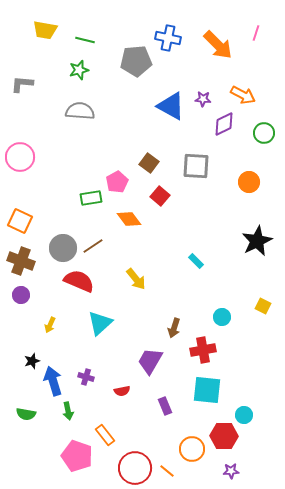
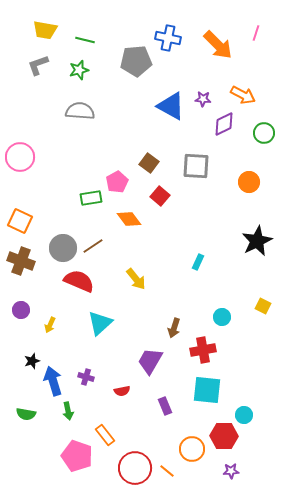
gray L-shape at (22, 84): moved 16 px right, 19 px up; rotated 25 degrees counterclockwise
cyan rectangle at (196, 261): moved 2 px right, 1 px down; rotated 70 degrees clockwise
purple circle at (21, 295): moved 15 px down
